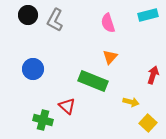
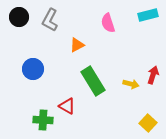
black circle: moved 9 px left, 2 px down
gray L-shape: moved 5 px left
orange triangle: moved 33 px left, 12 px up; rotated 21 degrees clockwise
green rectangle: rotated 36 degrees clockwise
yellow arrow: moved 18 px up
red triangle: rotated 12 degrees counterclockwise
green cross: rotated 12 degrees counterclockwise
